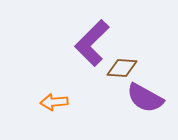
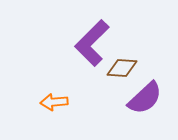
purple semicircle: rotated 72 degrees counterclockwise
